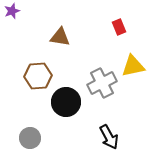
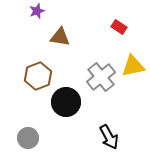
purple star: moved 25 px right
red rectangle: rotated 35 degrees counterclockwise
brown hexagon: rotated 16 degrees counterclockwise
gray cross: moved 1 px left, 6 px up; rotated 12 degrees counterclockwise
gray circle: moved 2 px left
